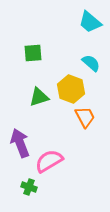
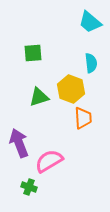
cyan semicircle: rotated 42 degrees clockwise
orange trapezoid: moved 2 px left, 1 px down; rotated 25 degrees clockwise
purple arrow: moved 1 px left
